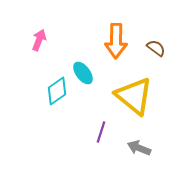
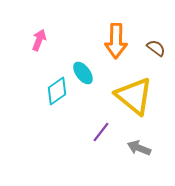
purple line: rotated 20 degrees clockwise
